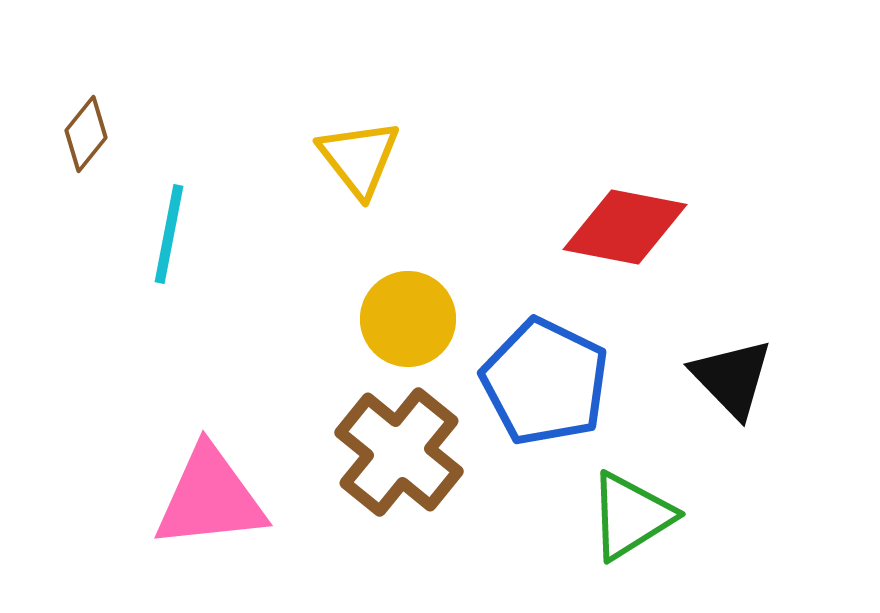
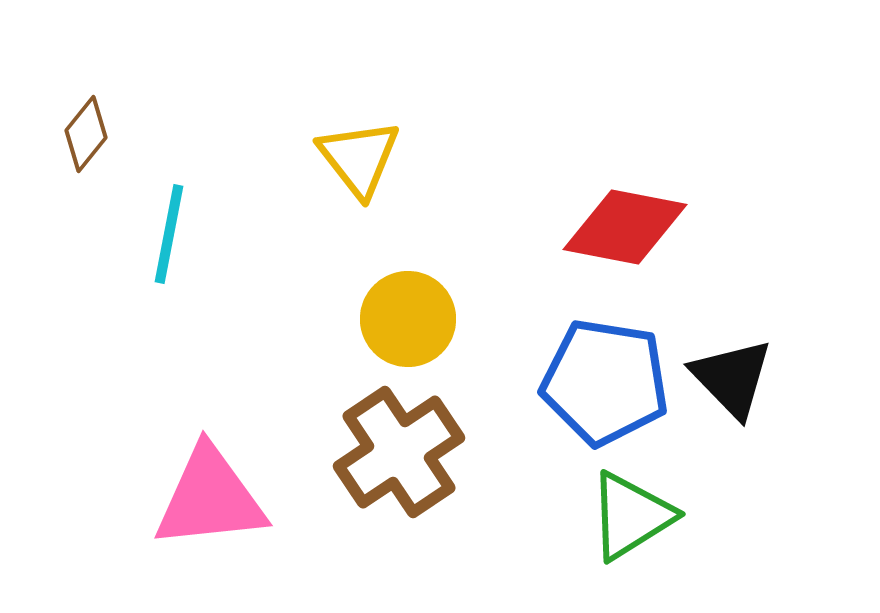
blue pentagon: moved 60 px right; rotated 17 degrees counterclockwise
brown cross: rotated 17 degrees clockwise
